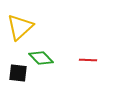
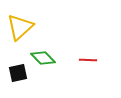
green diamond: moved 2 px right
black square: rotated 18 degrees counterclockwise
